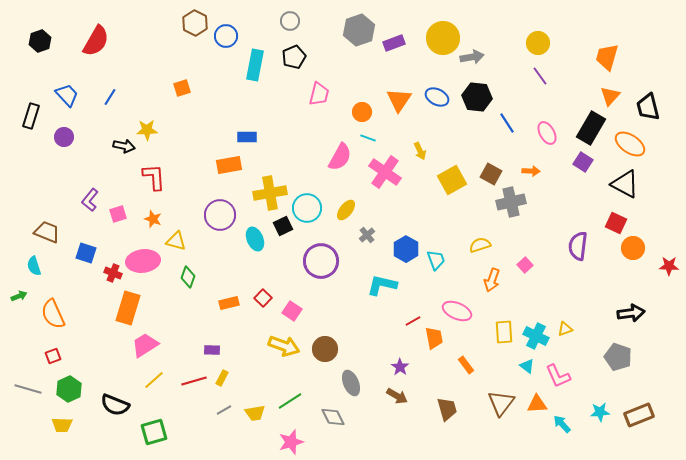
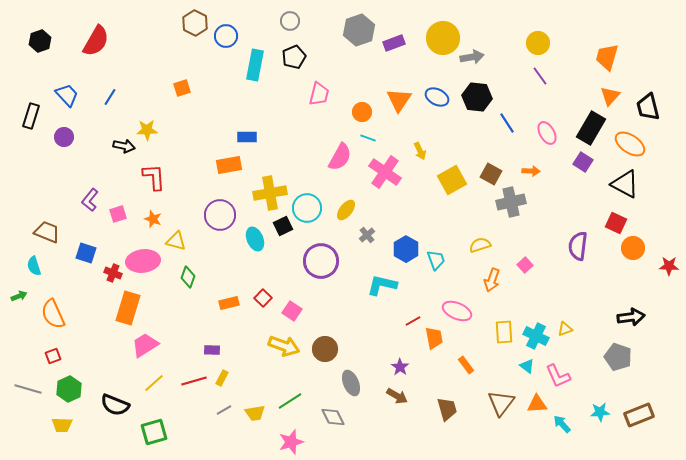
black arrow at (631, 313): moved 4 px down
yellow line at (154, 380): moved 3 px down
